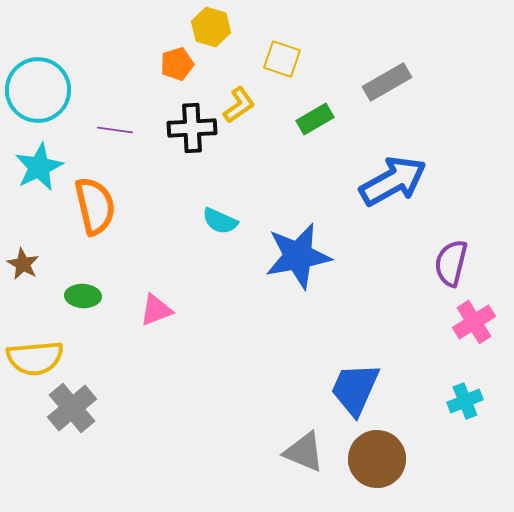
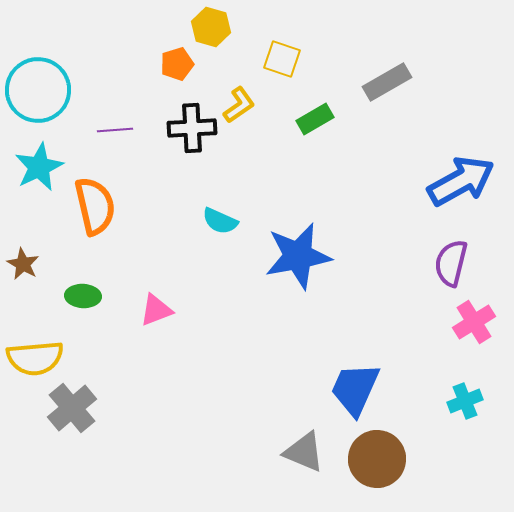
purple line: rotated 12 degrees counterclockwise
blue arrow: moved 68 px right
